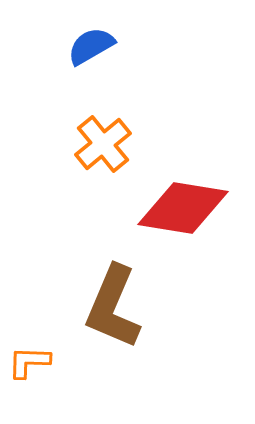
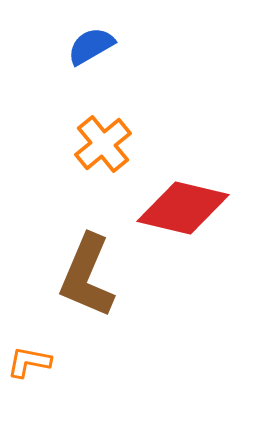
red diamond: rotated 4 degrees clockwise
brown L-shape: moved 26 px left, 31 px up
orange L-shape: rotated 9 degrees clockwise
